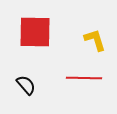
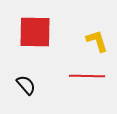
yellow L-shape: moved 2 px right, 1 px down
red line: moved 3 px right, 2 px up
